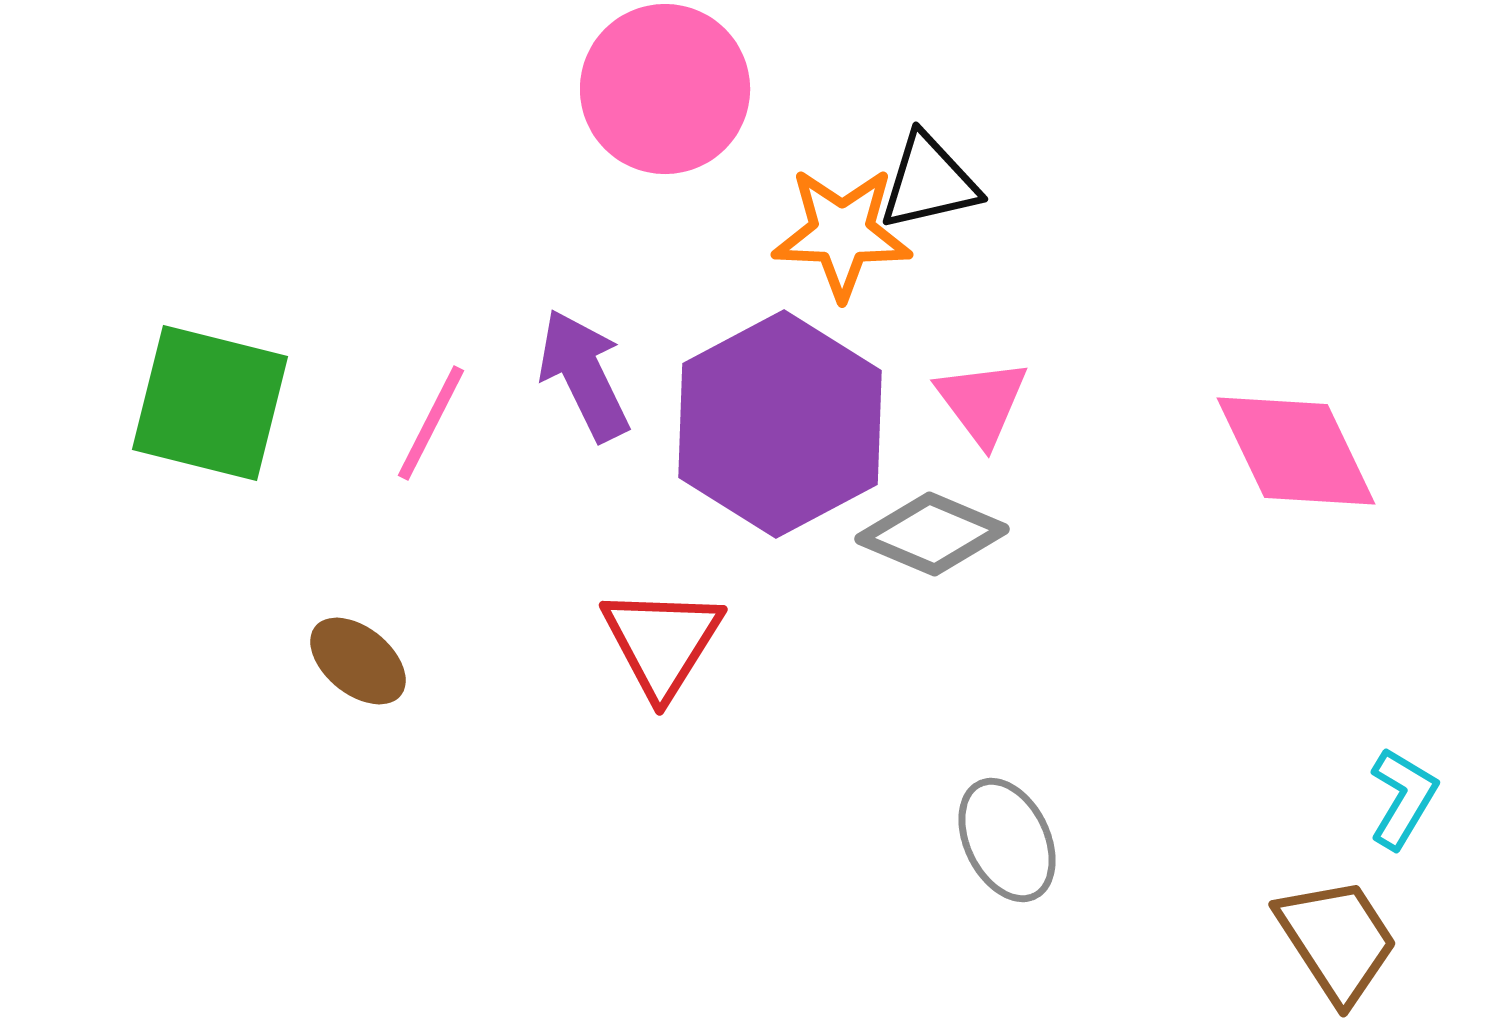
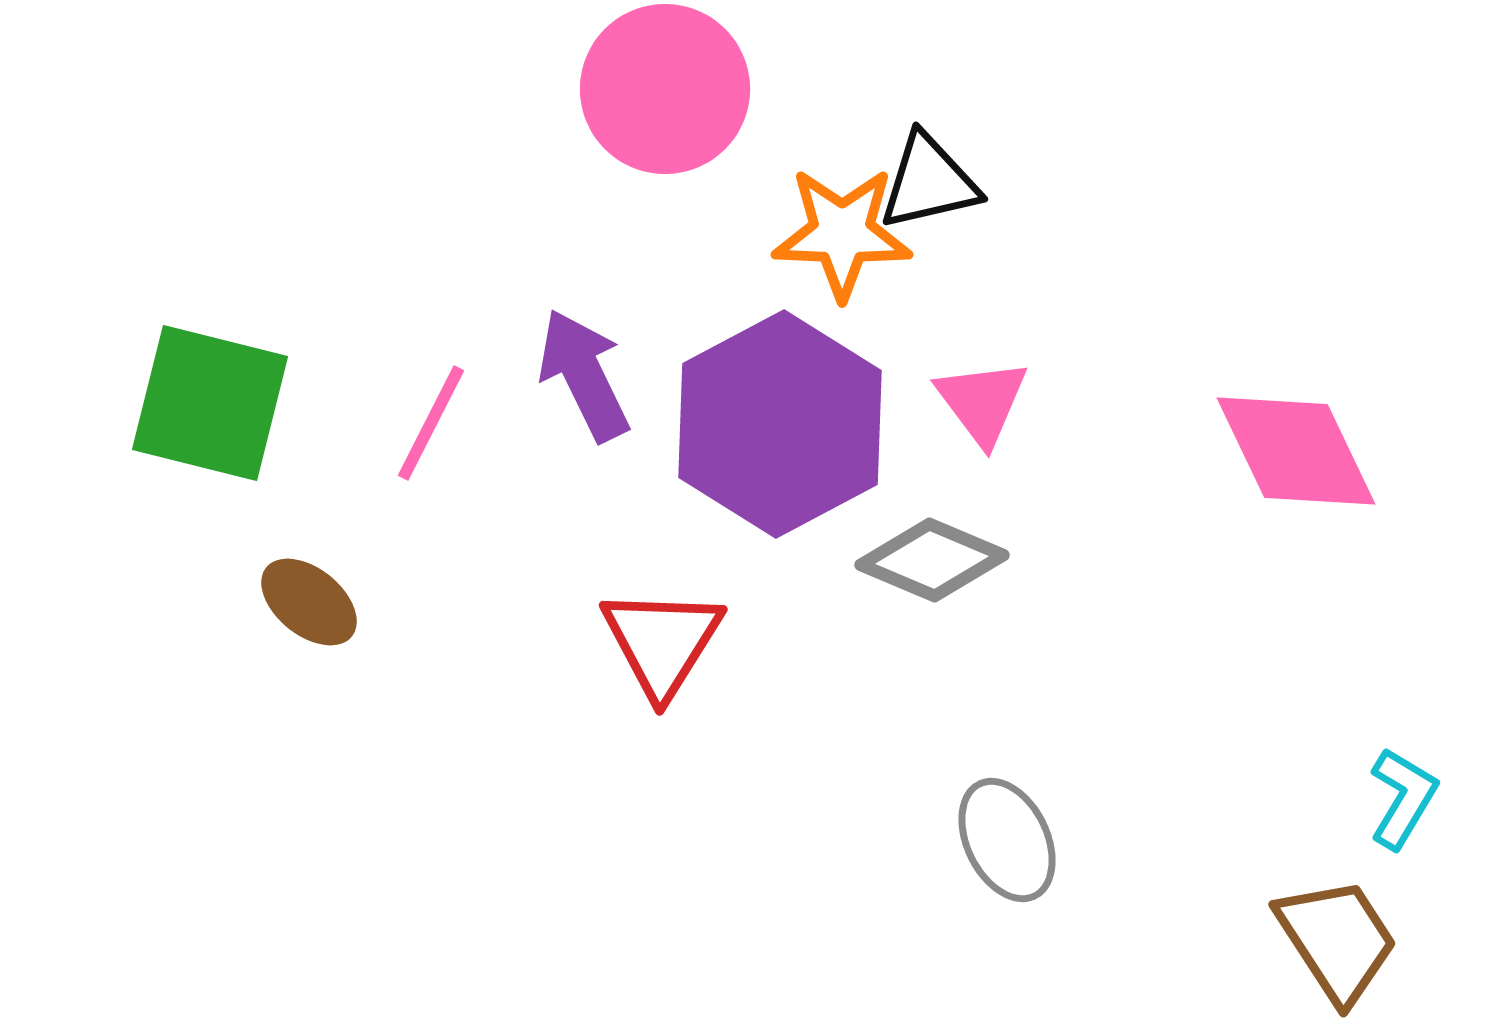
gray diamond: moved 26 px down
brown ellipse: moved 49 px left, 59 px up
